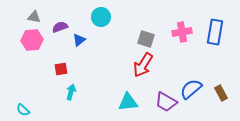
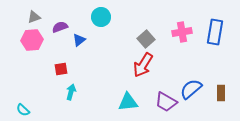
gray triangle: rotated 32 degrees counterclockwise
gray square: rotated 30 degrees clockwise
brown rectangle: rotated 28 degrees clockwise
